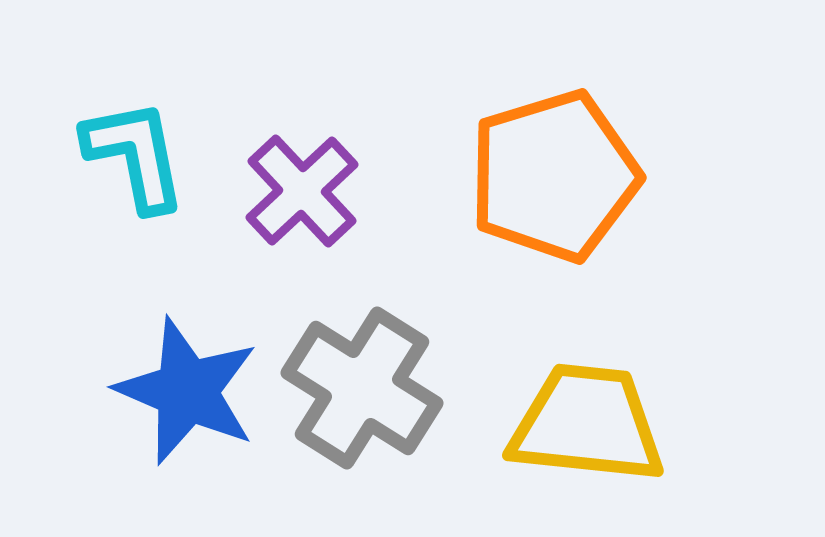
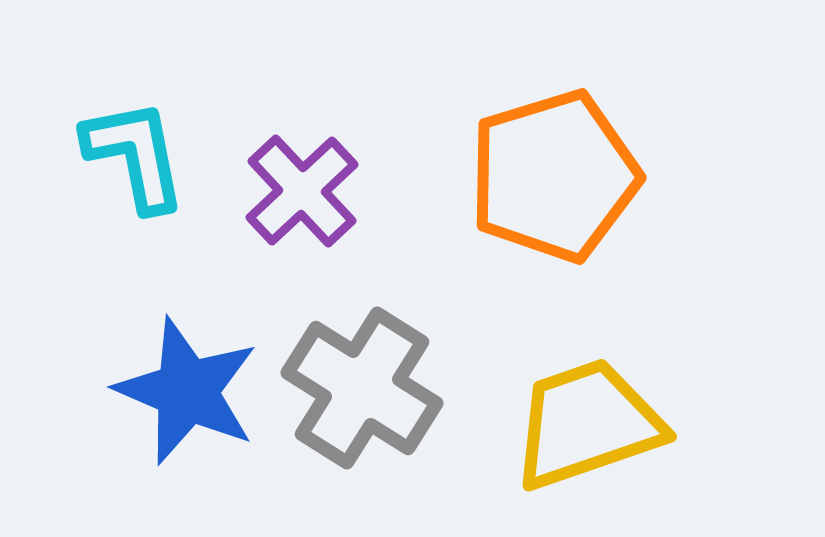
yellow trapezoid: rotated 25 degrees counterclockwise
